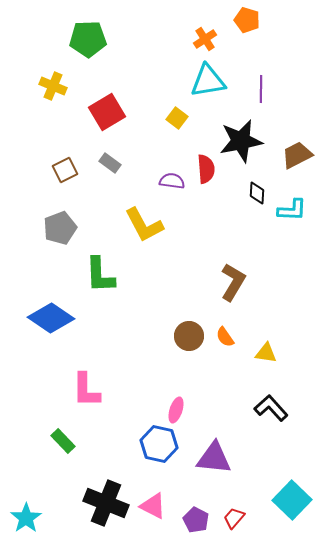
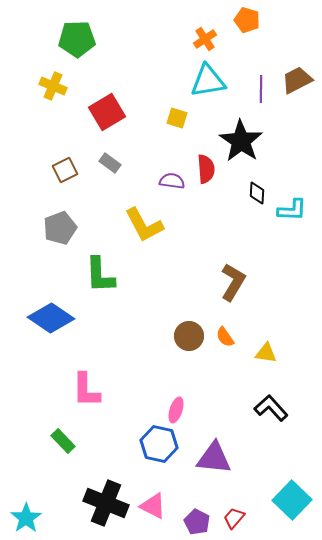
green pentagon: moved 11 px left
yellow square: rotated 20 degrees counterclockwise
black star: rotated 27 degrees counterclockwise
brown trapezoid: moved 75 px up
purple pentagon: moved 1 px right, 2 px down
